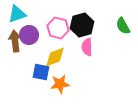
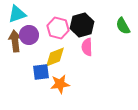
blue square: rotated 18 degrees counterclockwise
